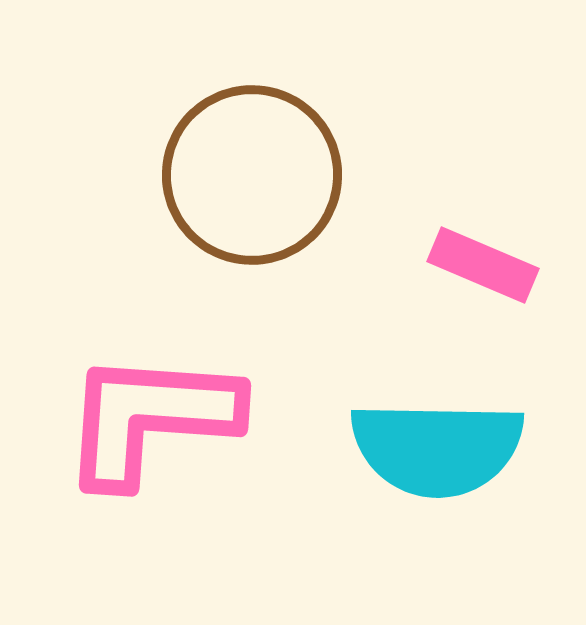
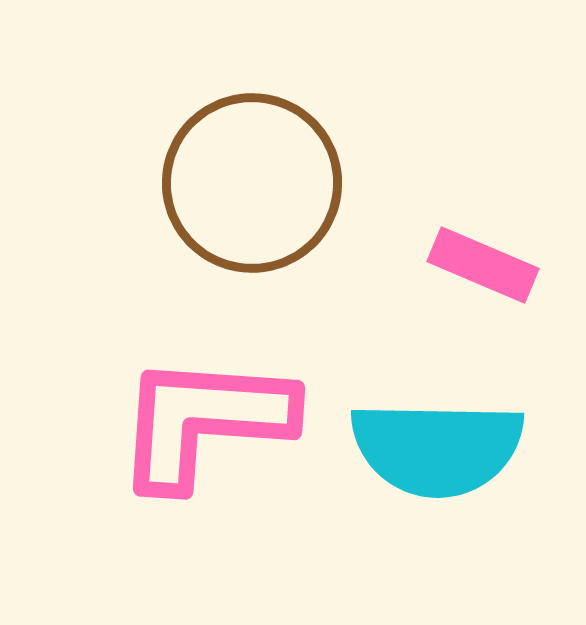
brown circle: moved 8 px down
pink L-shape: moved 54 px right, 3 px down
